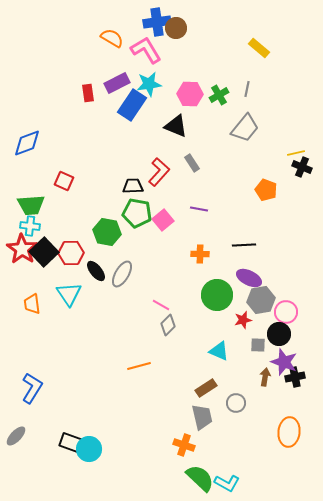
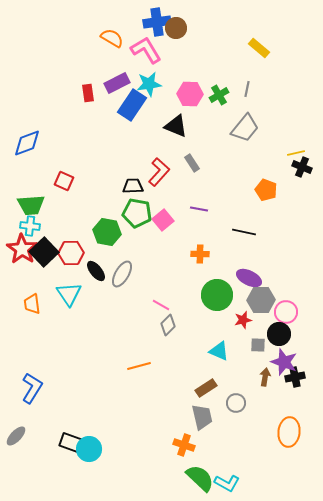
black line at (244, 245): moved 13 px up; rotated 15 degrees clockwise
gray hexagon at (261, 300): rotated 8 degrees clockwise
